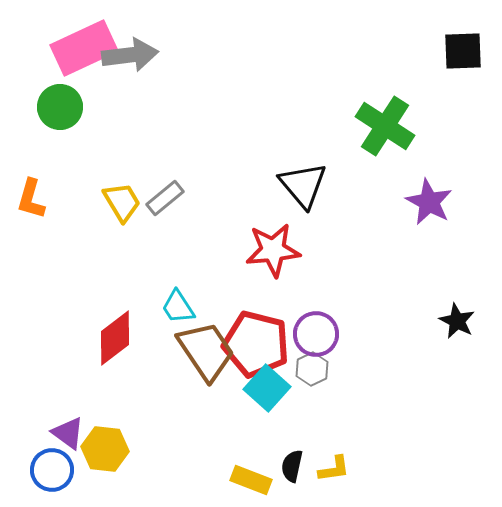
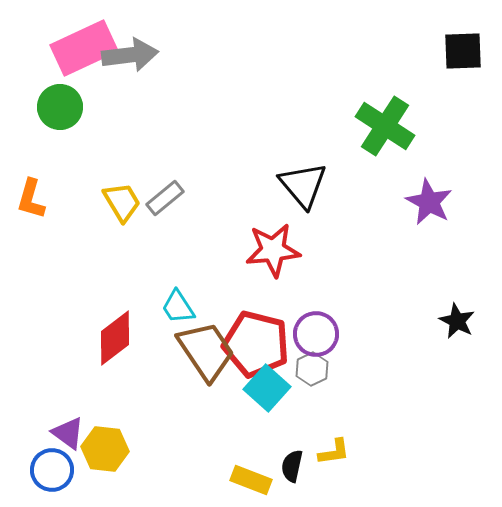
yellow L-shape: moved 17 px up
